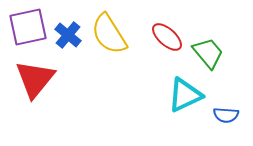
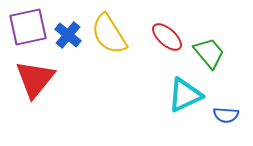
green trapezoid: moved 1 px right
